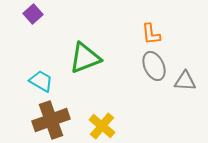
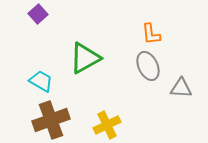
purple square: moved 5 px right
green triangle: rotated 8 degrees counterclockwise
gray ellipse: moved 6 px left
gray triangle: moved 4 px left, 7 px down
yellow cross: moved 5 px right, 1 px up; rotated 24 degrees clockwise
